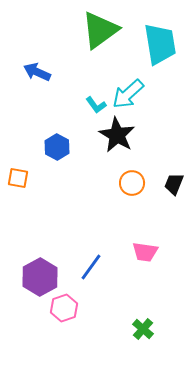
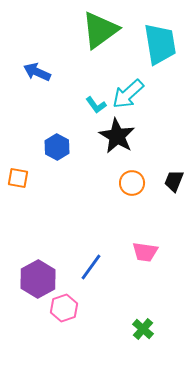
black star: moved 1 px down
black trapezoid: moved 3 px up
purple hexagon: moved 2 px left, 2 px down
